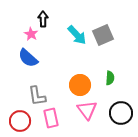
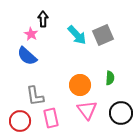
blue semicircle: moved 1 px left, 2 px up
gray L-shape: moved 2 px left
